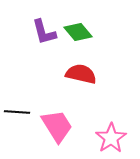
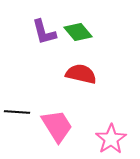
pink star: moved 1 px down
